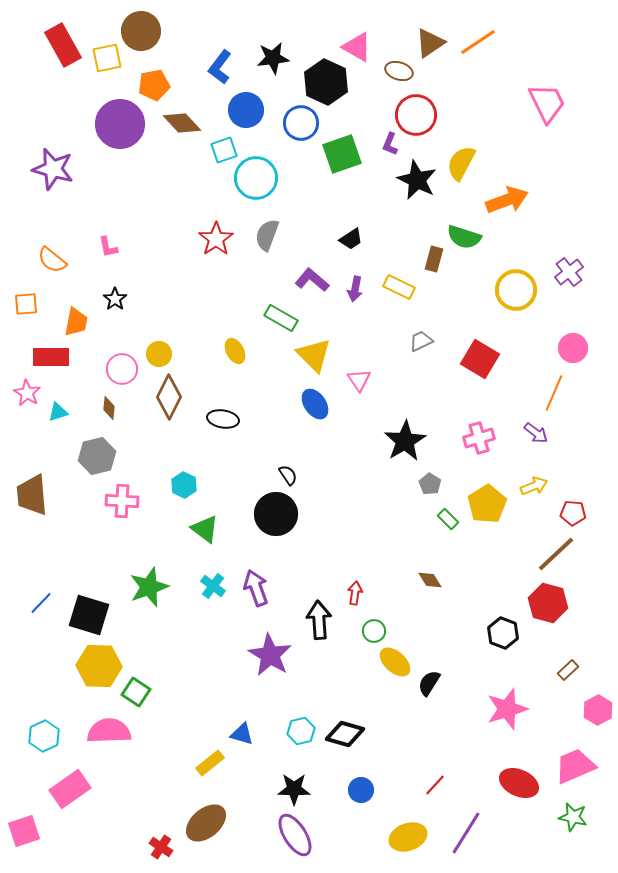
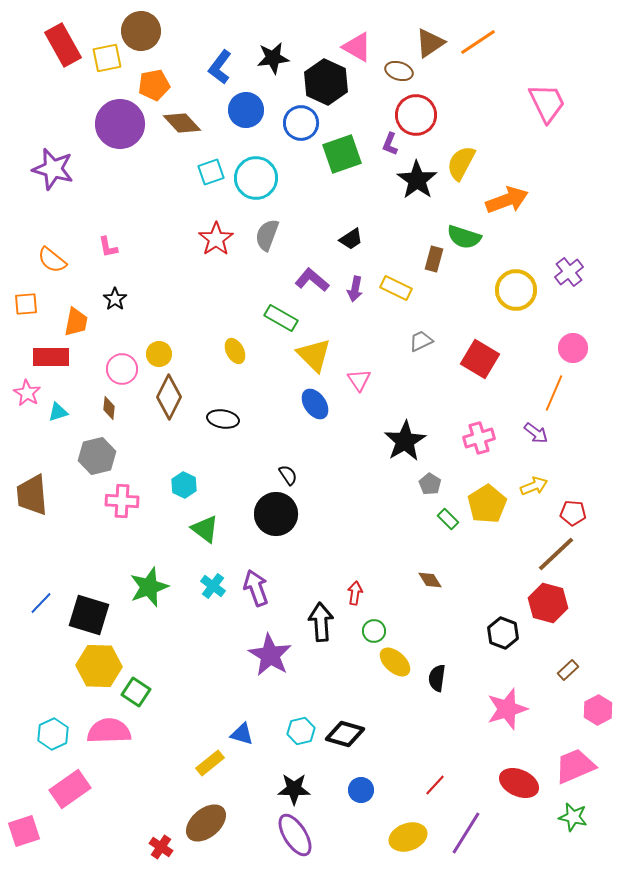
cyan square at (224, 150): moved 13 px left, 22 px down
black star at (417, 180): rotated 9 degrees clockwise
yellow rectangle at (399, 287): moved 3 px left, 1 px down
black arrow at (319, 620): moved 2 px right, 2 px down
black semicircle at (429, 683): moved 8 px right, 5 px up; rotated 24 degrees counterclockwise
cyan hexagon at (44, 736): moved 9 px right, 2 px up
